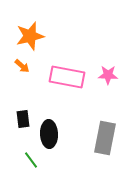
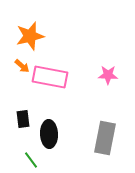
pink rectangle: moved 17 px left
